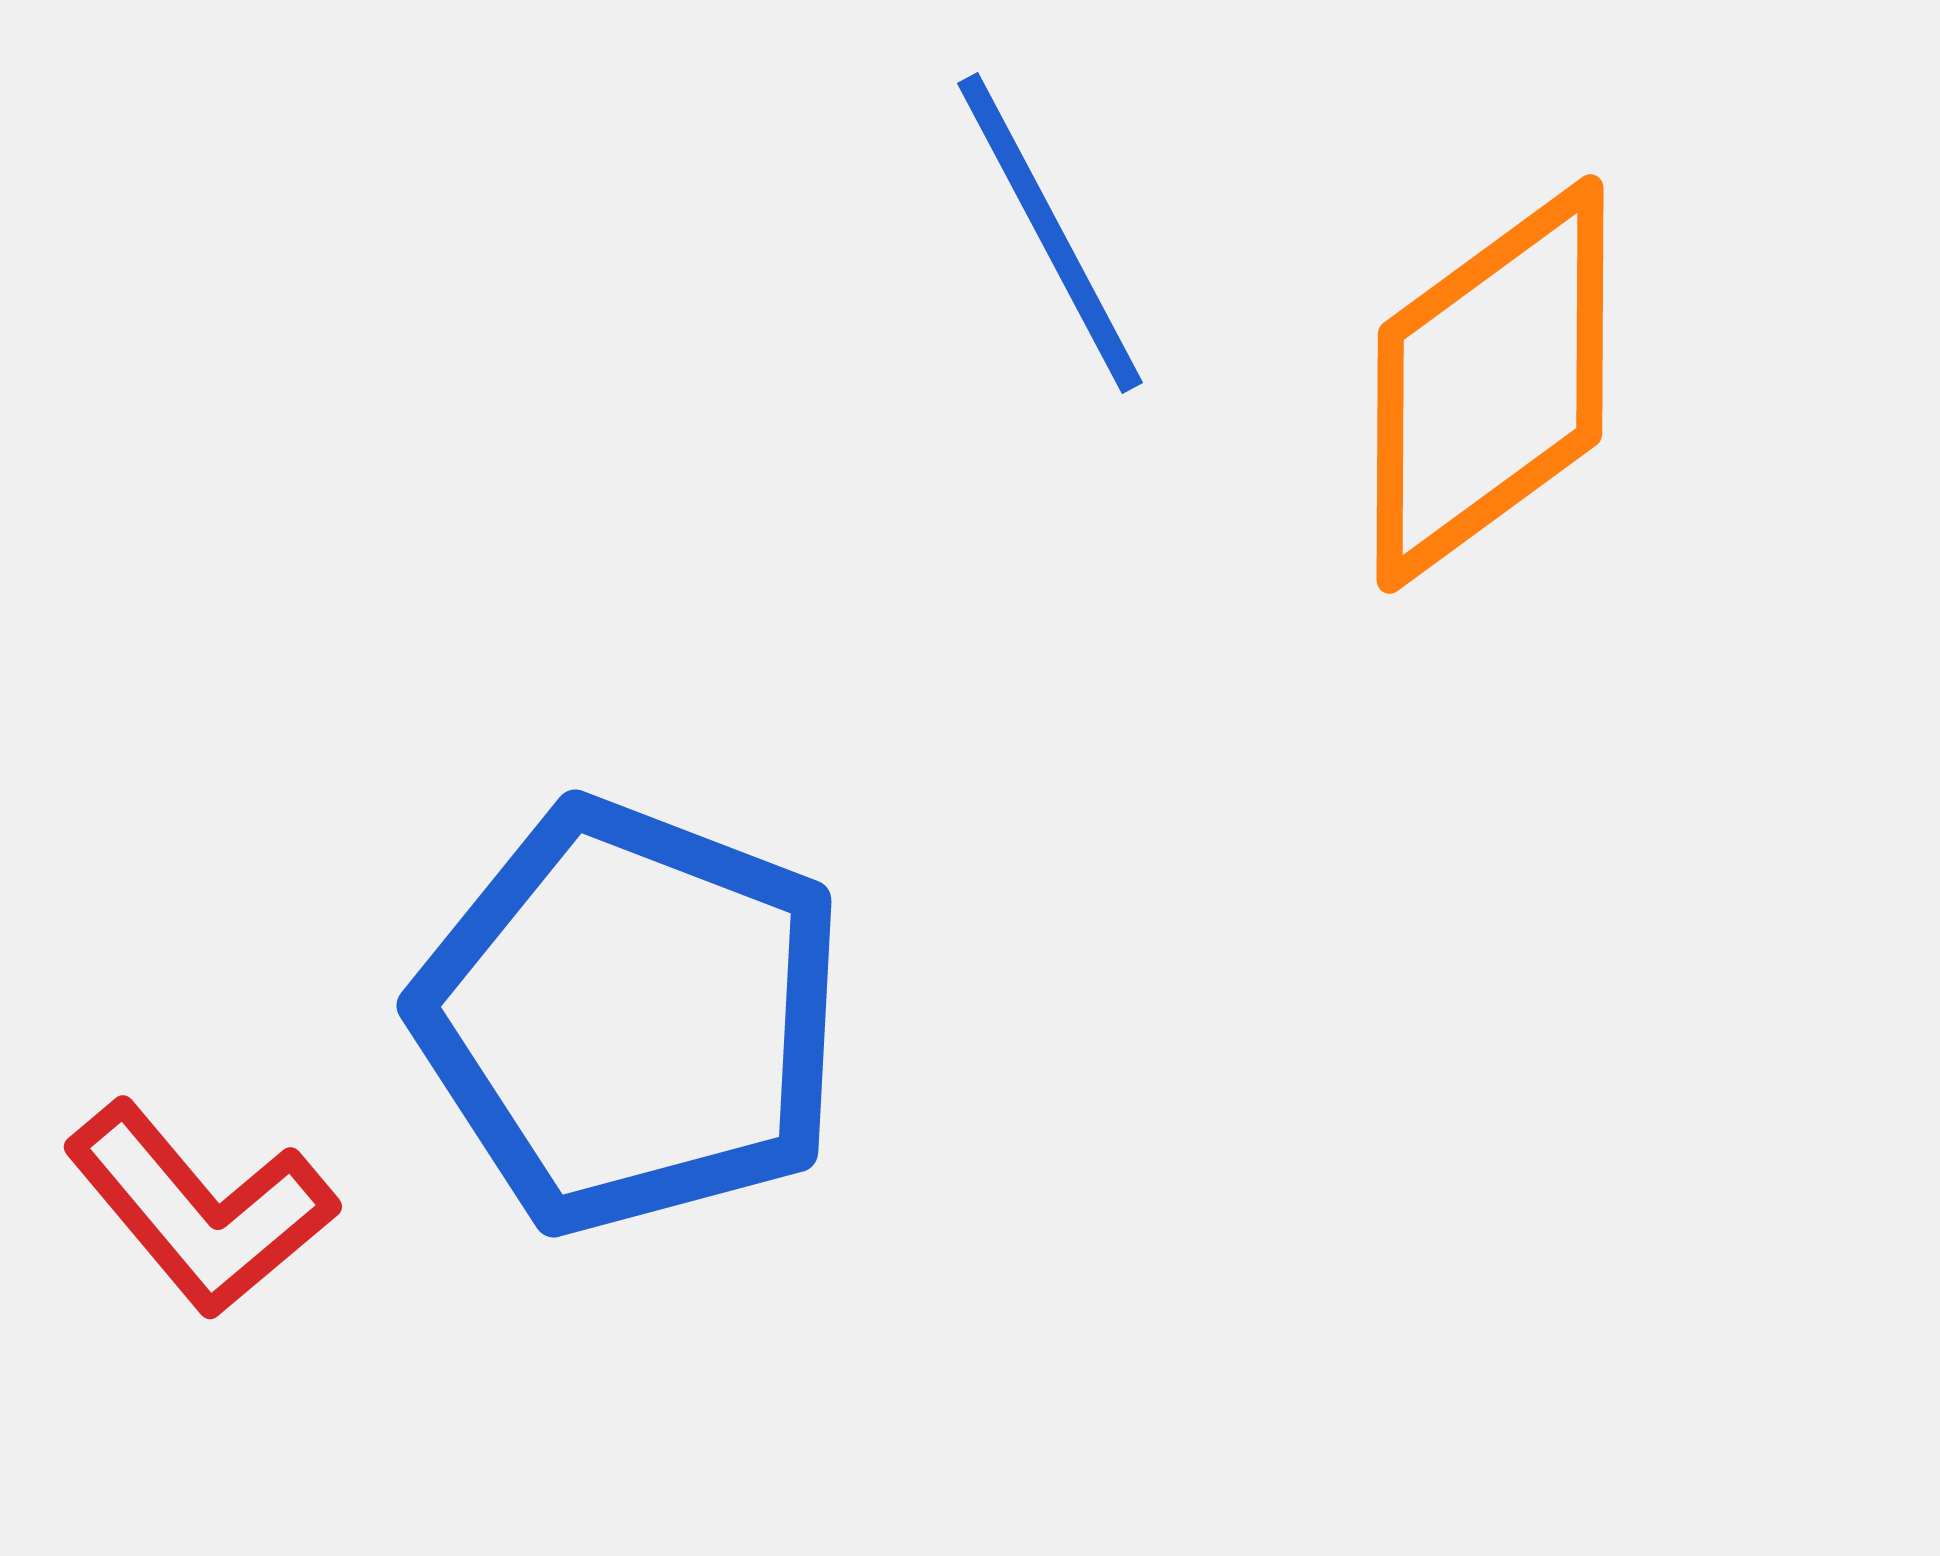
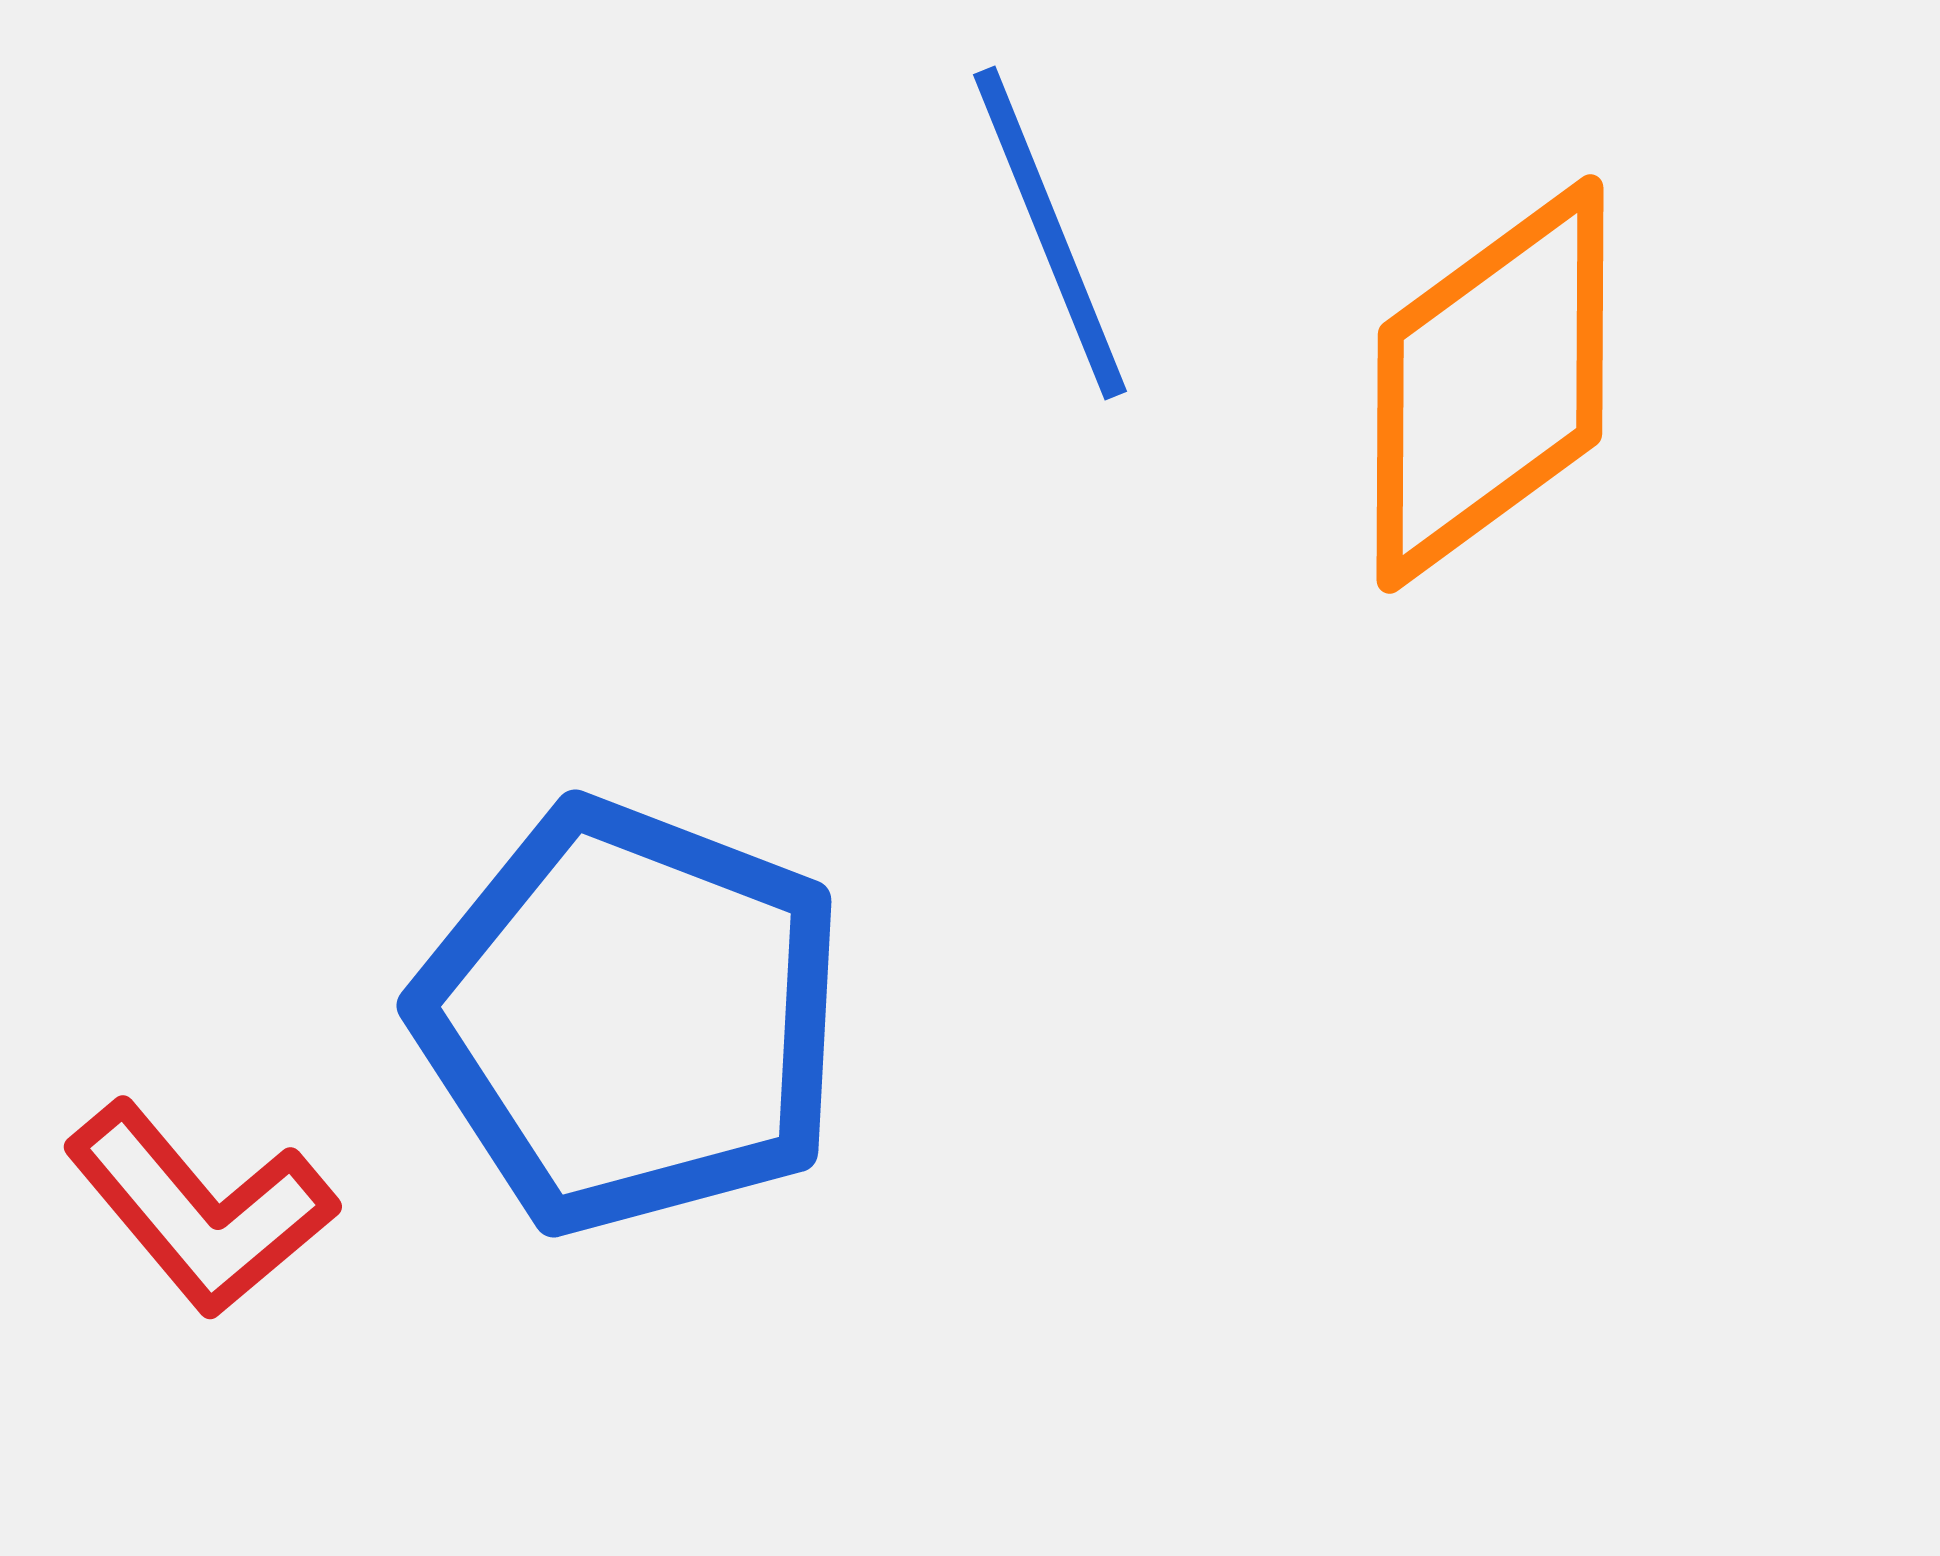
blue line: rotated 6 degrees clockwise
